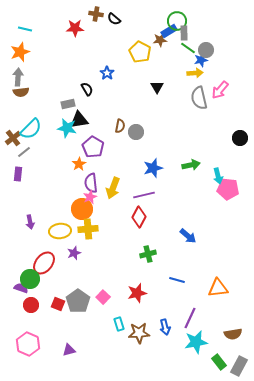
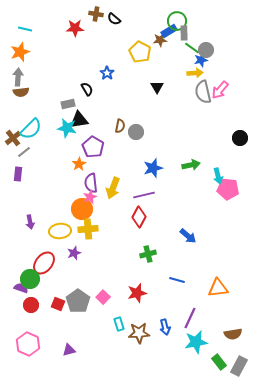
green line at (188, 48): moved 4 px right
gray semicircle at (199, 98): moved 4 px right, 6 px up
